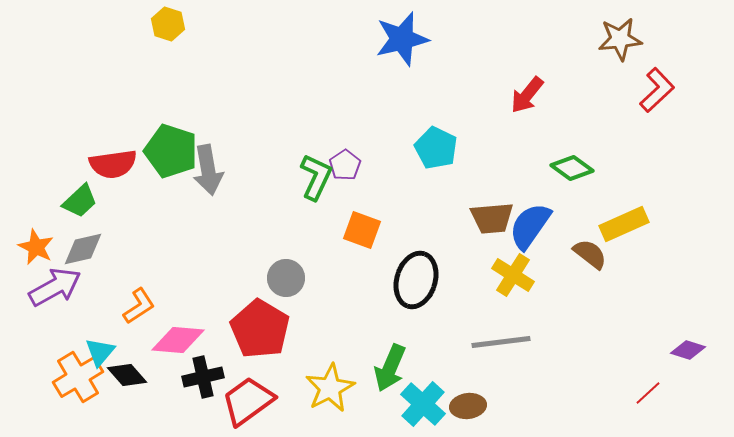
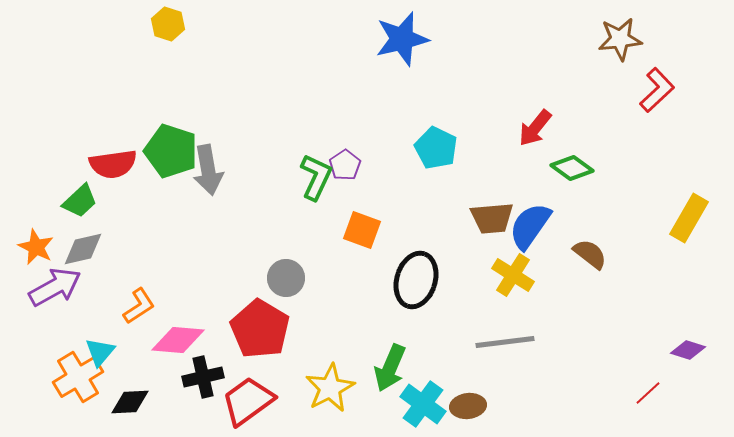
red arrow: moved 8 px right, 33 px down
yellow rectangle: moved 65 px right, 6 px up; rotated 36 degrees counterclockwise
gray line: moved 4 px right
black diamond: moved 3 px right, 27 px down; rotated 51 degrees counterclockwise
cyan cross: rotated 6 degrees counterclockwise
